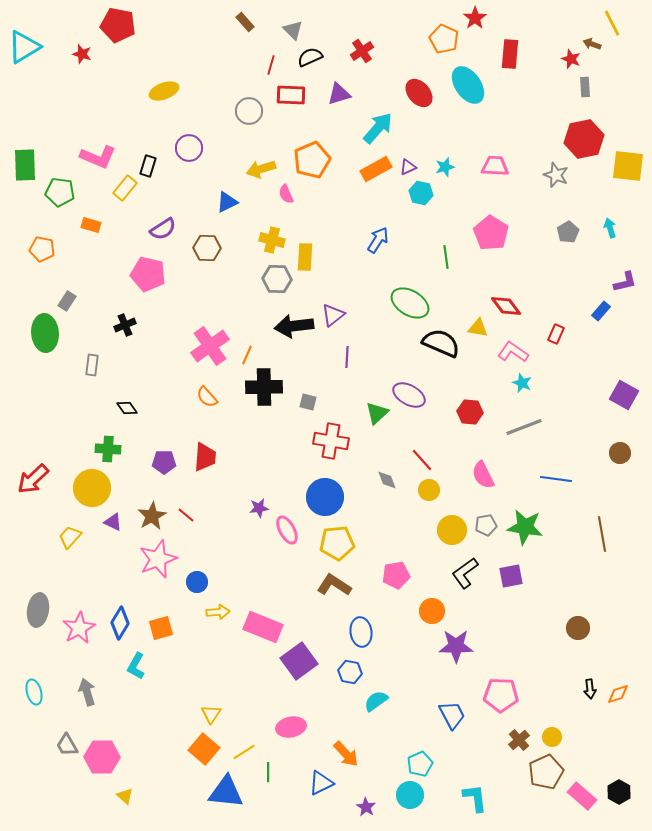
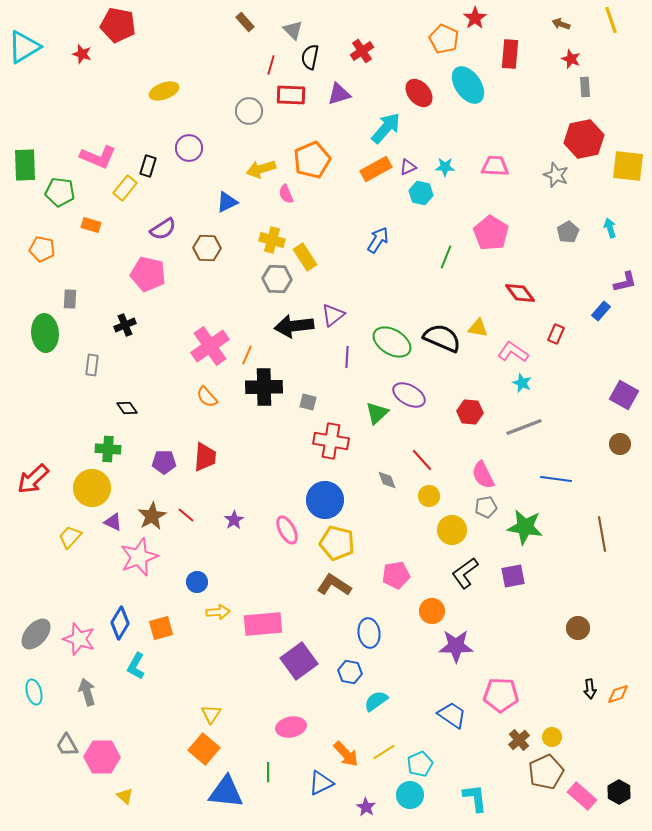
yellow line at (612, 23): moved 1 px left, 3 px up; rotated 8 degrees clockwise
brown arrow at (592, 44): moved 31 px left, 20 px up
black semicircle at (310, 57): rotated 55 degrees counterclockwise
cyan arrow at (378, 128): moved 8 px right
cyan star at (445, 167): rotated 18 degrees clockwise
yellow rectangle at (305, 257): rotated 36 degrees counterclockwise
green line at (446, 257): rotated 30 degrees clockwise
gray rectangle at (67, 301): moved 3 px right, 2 px up; rotated 30 degrees counterclockwise
green ellipse at (410, 303): moved 18 px left, 39 px down
red diamond at (506, 306): moved 14 px right, 13 px up
black semicircle at (441, 343): moved 1 px right, 5 px up
brown circle at (620, 453): moved 9 px up
yellow circle at (429, 490): moved 6 px down
blue circle at (325, 497): moved 3 px down
purple star at (259, 508): moved 25 px left, 12 px down; rotated 24 degrees counterclockwise
gray pentagon at (486, 525): moved 18 px up
yellow pentagon at (337, 543): rotated 20 degrees clockwise
pink star at (158, 559): moved 19 px left, 2 px up
purple square at (511, 576): moved 2 px right
gray ellipse at (38, 610): moved 2 px left, 24 px down; rotated 32 degrees clockwise
pink rectangle at (263, 627): moved 3 px up; rotated 27 degrees counterclockwise
pink star at (79, 628): moved 11 px down; rotated 24 degrees counterclockwise
blue ellipse at (361, 632): moved 8 px right, 1 px down
blue trapezoid at (452, 715): rotated 28 degrees counterclockwise
yellow line at (244, 752): moved 140 px right
